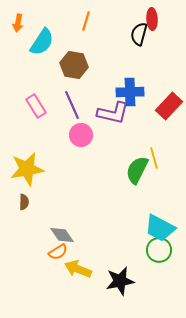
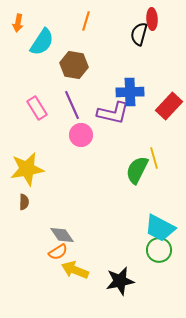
pink rectangle: moved 1 px right, 2 px down
yellow arrow: moved 3 px left, 1 px down
